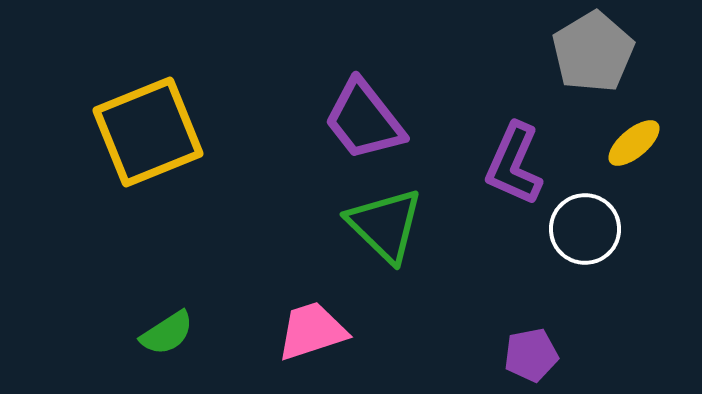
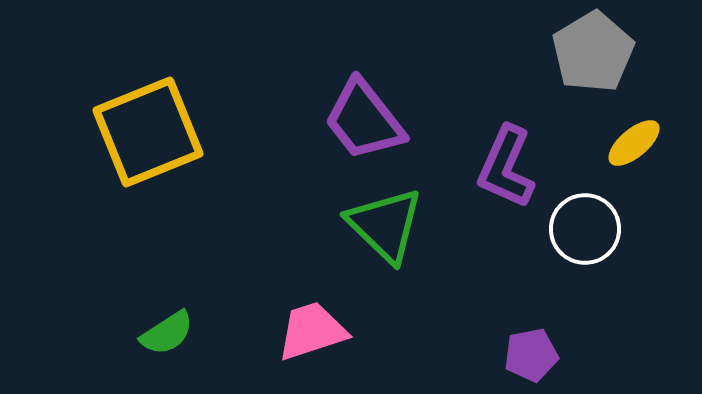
purple L-shape: moved 8 px left, 3 px down
